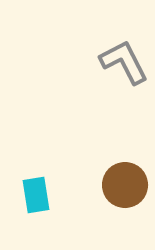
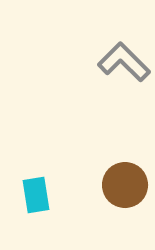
gray L-shape: rotated 18 degrees counterclockwise
